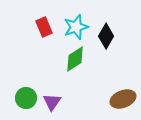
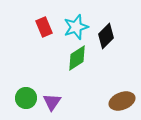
black diamond: rotated 15 degrees clockwise
green diamond: moved 2 px right, 1 px up
brown ellipse: moved 1 px left, 2 px down
